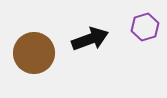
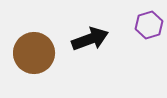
purple hexagon: moved 4 px right, 2 px up
